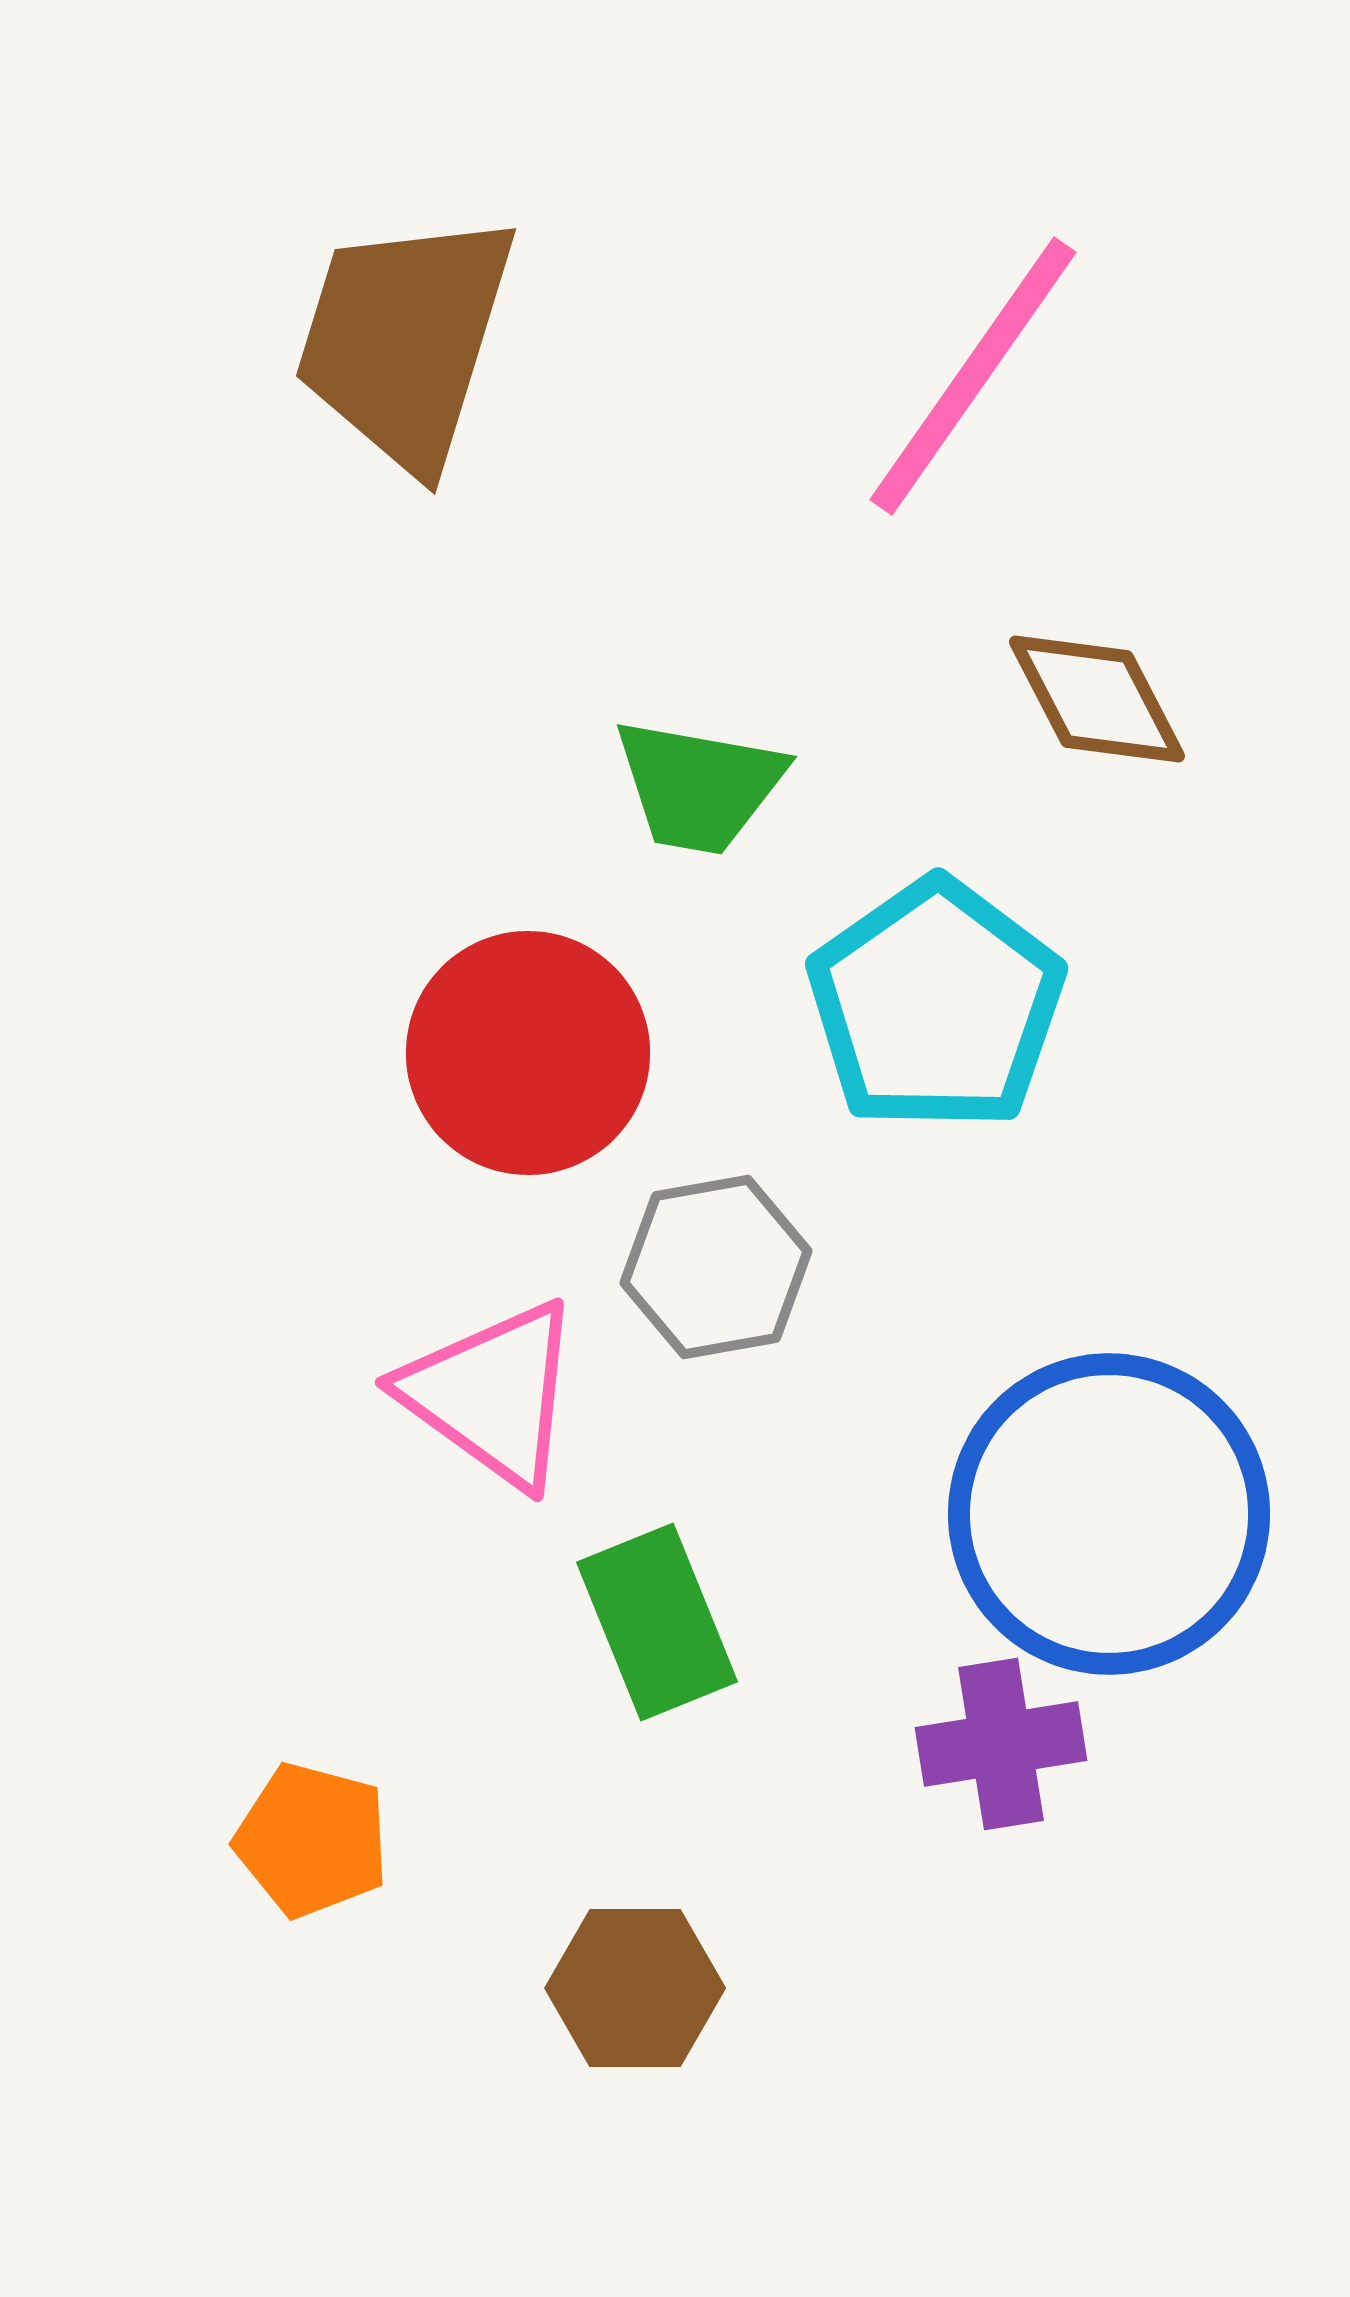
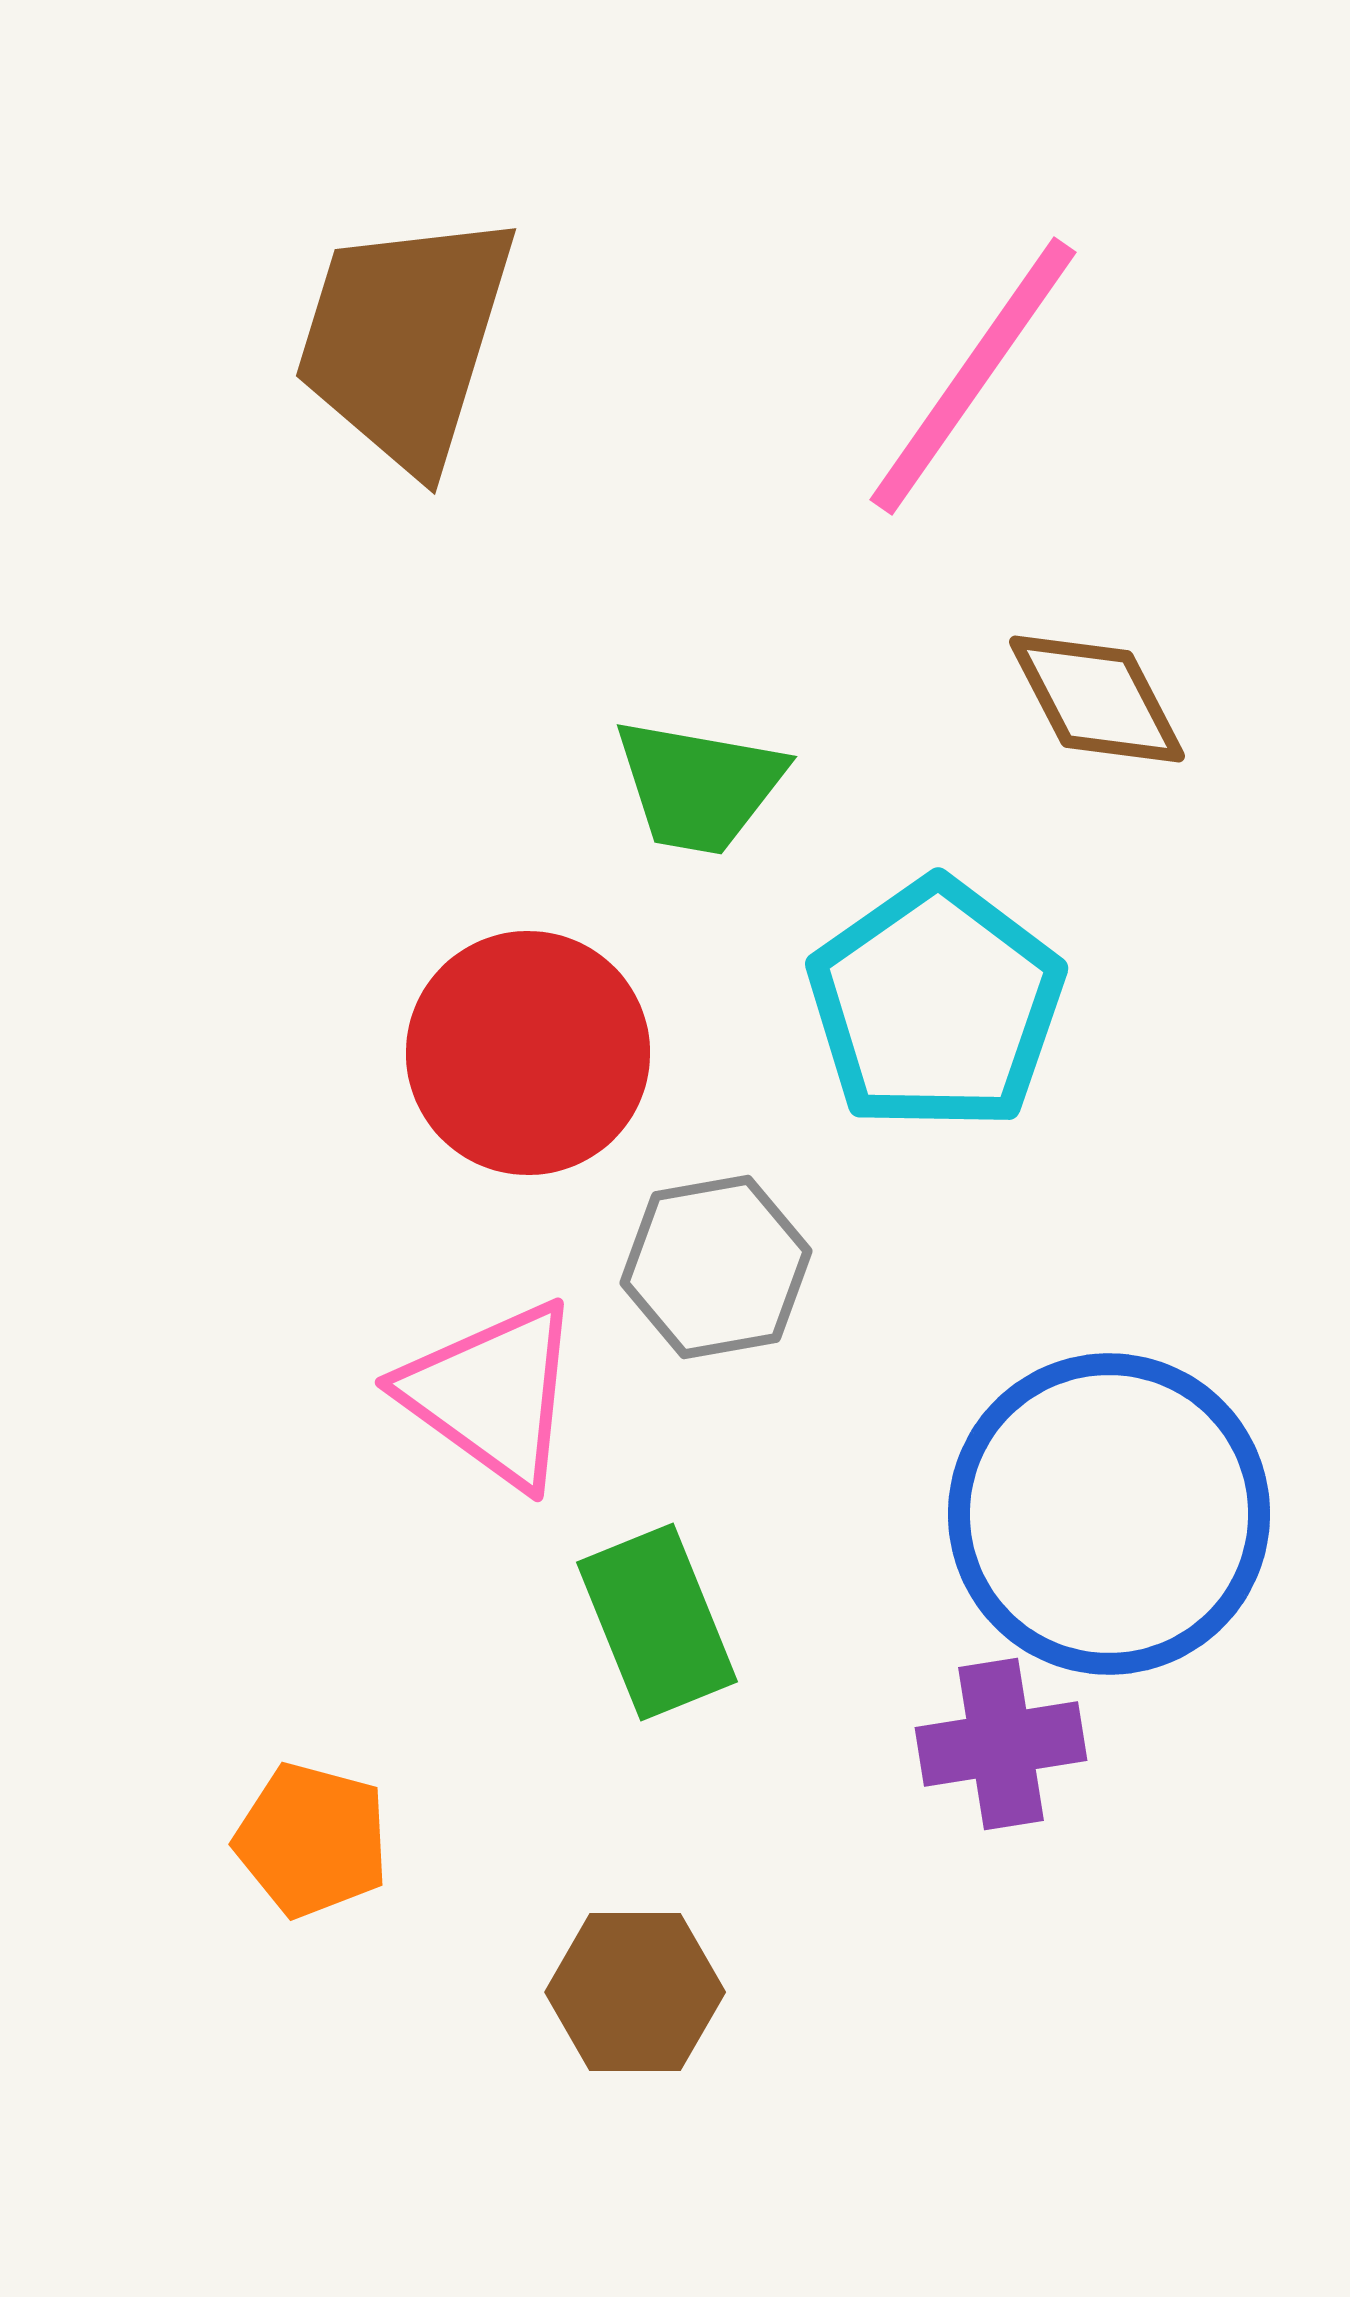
brown hexagon: moved 4 px down
